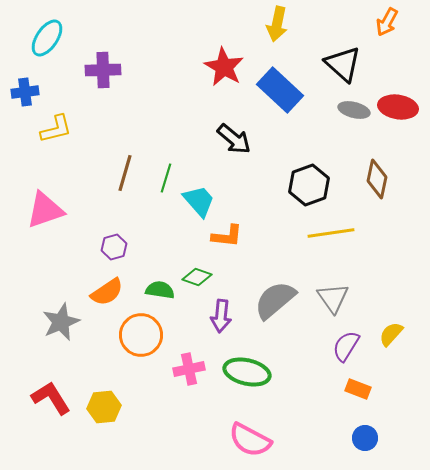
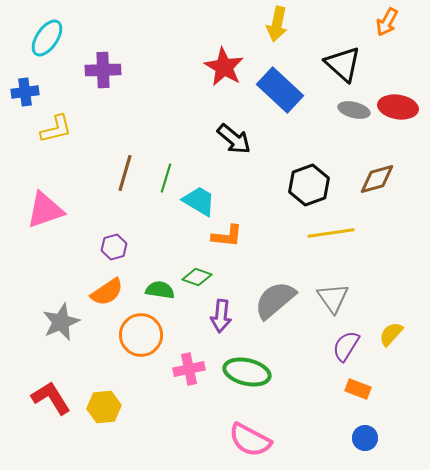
brown diamond: rotated 63 degrees clockwise
cyan trapezoid: rotated 18 degrees counterclockwise
